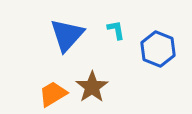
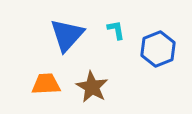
blue hexagon: rotated 16 degrees clockwise
brown star: rotated 8 degrees counterclockwise
orange trapezoid: moved 7 px left, 10 px up; rotated 28 degrees clockwise
